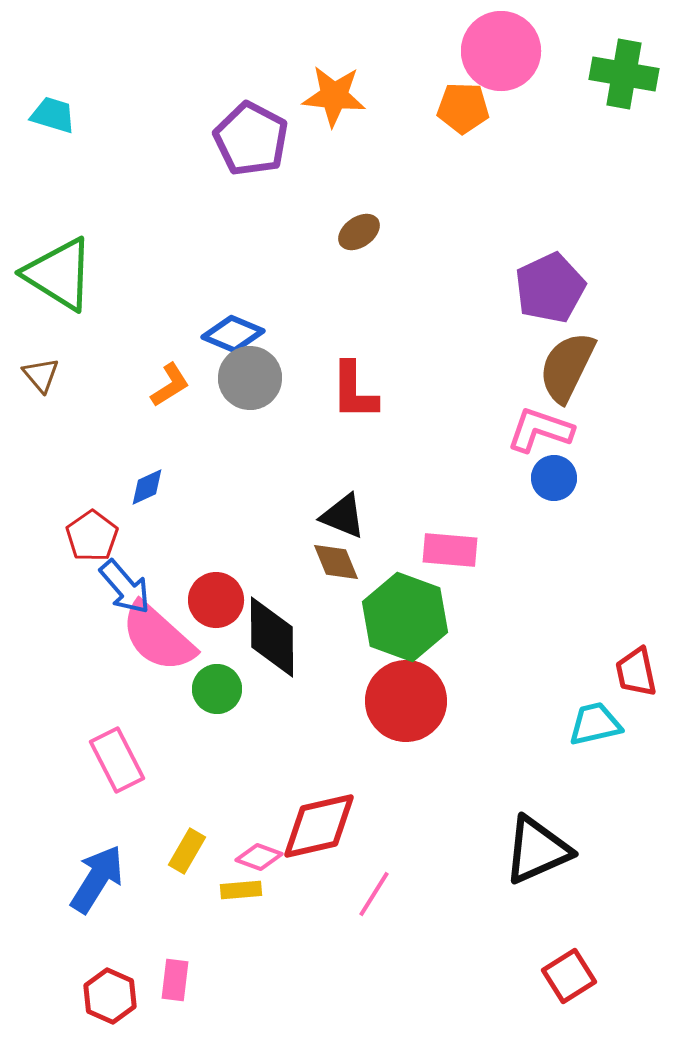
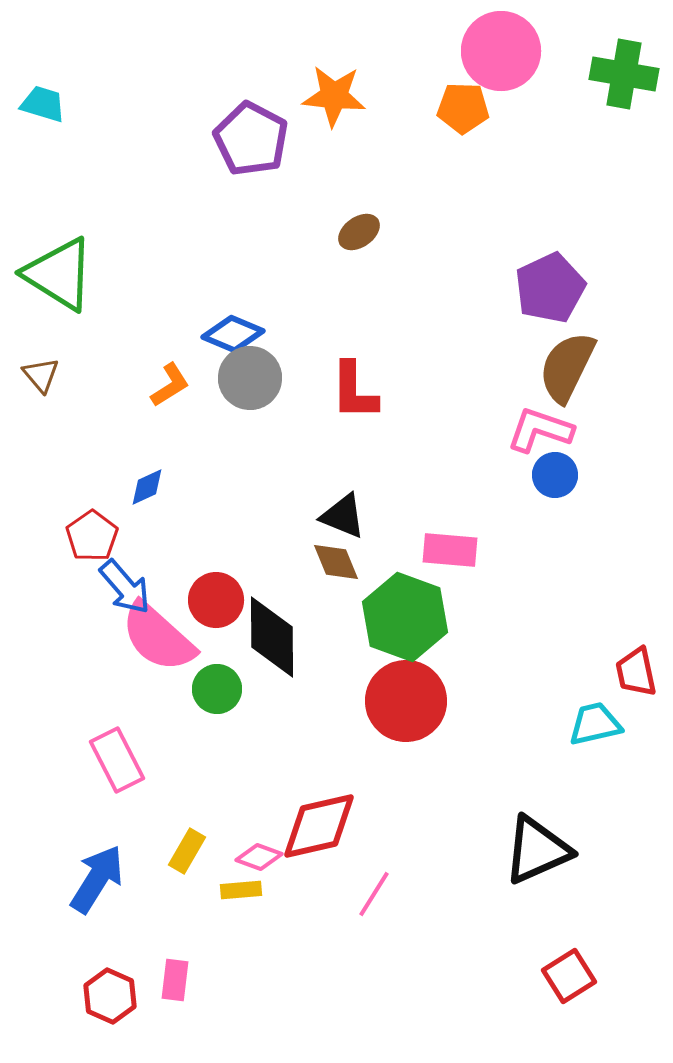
cyan trapezoid at (53, 115): moved 10 px left, 11 px up
blue circle at (554, 478): moved 1 px right, 3 px up
